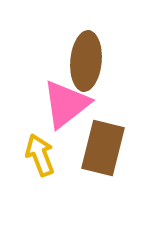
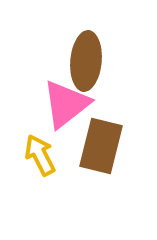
brown rectangle: moved 2 px left, 2 px up
yellow arrow: rotated 6 degrees counterclockwise
